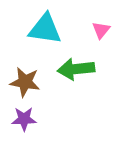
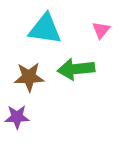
brown star: moved 4 px right, 5 px up; rotated 12 degrees counterclockwise
purple star: moved 7 px left, 2 px up
